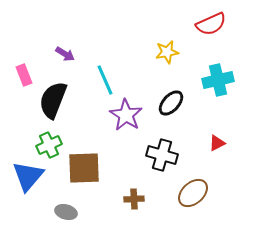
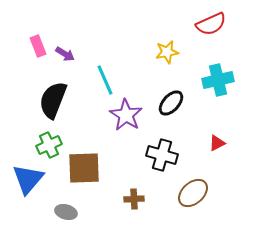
pink rectangle: moved 14 px right, 29 px up
blue triangle: moved 3 px down
